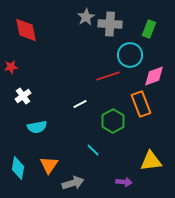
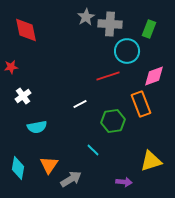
cyan circle: moved 3 px left, 4 px up
green hexagon: rotated 20 degrees clockwise
yellow triangle: rotated 10 degrees counterclockwise
gray arrow: moved 2 px left, 4 px up; rotated 15 degrees counterclockwise
